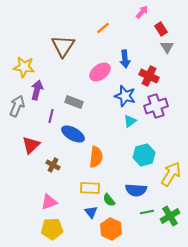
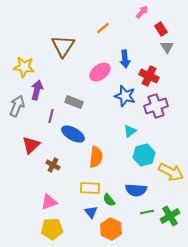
cyan triangle: moved 10 px down
yellow arrow: moved 2 px up; rotated 85 degrees clockwise
